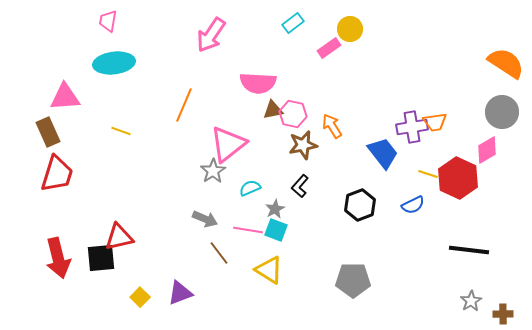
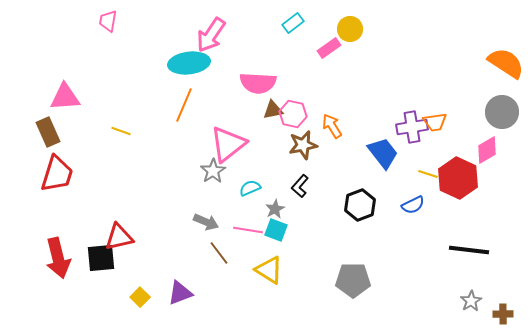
cyan ellipse at (114, 63): moved 75 px right
gray arrow at (205, 219): moved 1 px right, 3 px down
